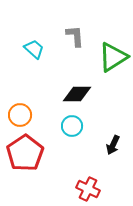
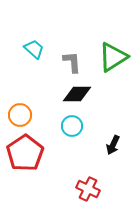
gray L-shape: moved 3 px left, 26 px down
